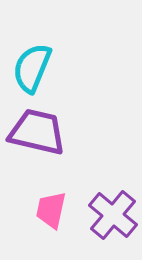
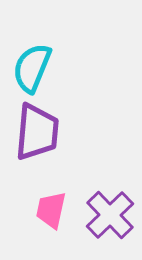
purple trapezoid: rotated 82 degrees clockwise
purple cross: moved 3 px left; rotated 6 degrees clockwise
